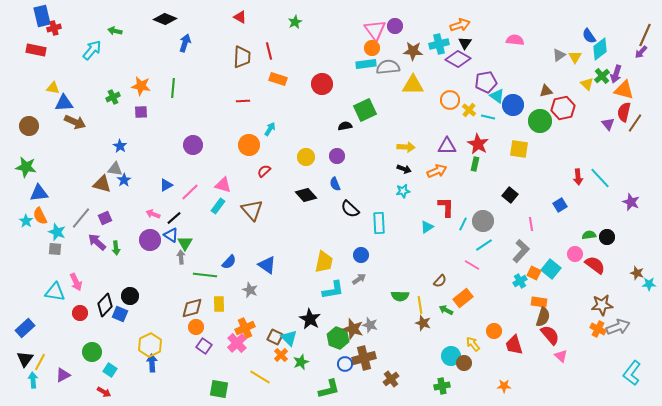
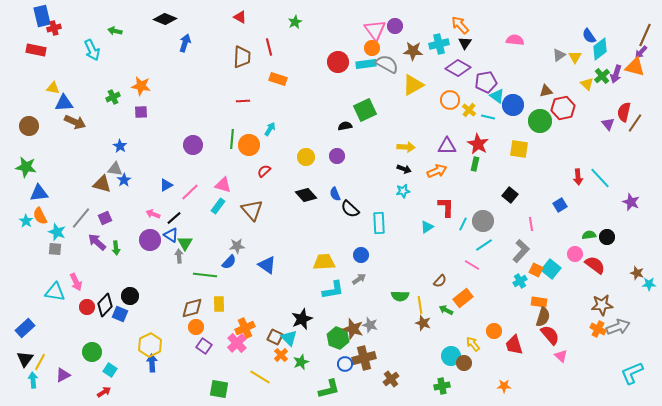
orange arrow at (460, 25): rotated 114 degrees counterclockwise
cyan arrow at (92, 50): rotated 115 degrees clockwise
red line at (269, 51): moved 4 px up
purple diamond at (458, 59): moved 9 px down
gray semicircle at (388, 67): moved 1 px left, 3 px up; rotated 35 degrees clockwise
red circle at (322, 84): moved 16 px right, 22 px up
yellow triangle at (413, 85): rotated 30 degrees counterclockwise
green line at (173, 88): moved 59 px right, 51 px down
orange triangle at (624, 90): moved 11 px right, 23 px up
blue semicircle at (335, 184): moved 10 px down
gray arrow at (181, 257): moved 2 px left, 1 px up
yellow trapezoid at (324, 262): rotated 105 degrees counterclockwise
orange square at (534, 273): moved 2 px right, 3 px up
gray star at (250, 290): moved 13 px left, 44 px up; rotated 28 degrees counterclockwise
red circle at (80, 313): moved 7 px right, 6 px up
black star at (310, 319): moved 8 px left; rotated 20 degrees clockwise
cyan L-shape at (632, 373): rotated 30 degrees clockwise
red arrow at (104, 392): rotated 64 degrees counterclockwise
